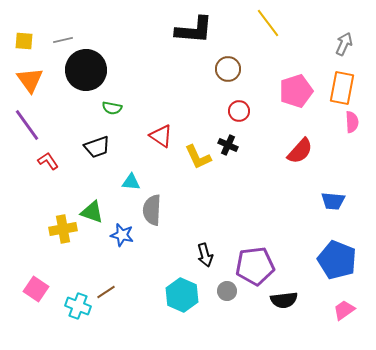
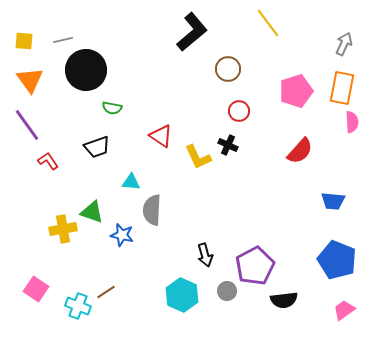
black L-shape: moved 2 px left, 2 px down; rotated 45 degrees counterclockwise
purple pentagon: rotated 21 degrees counterclockwise
